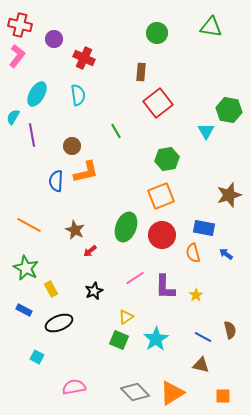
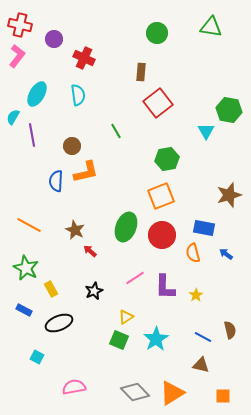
red arrow at (90, 251): rotated 80 degrees clockwise
